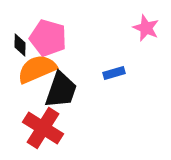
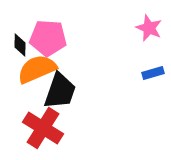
pink star: moved 3 px right
pink pentagon: rotated 12 degrees counterclockwise
blue rectangle: moved 39 px right
black trapezoid: moved 1 px left, 1 px down
